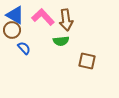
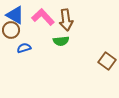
brown circle: moved 1 px left
blue semicircle: rotated 64 degrees counterclockwise
brown square: moved 20 px right; rotated 24 degrees clockwise
